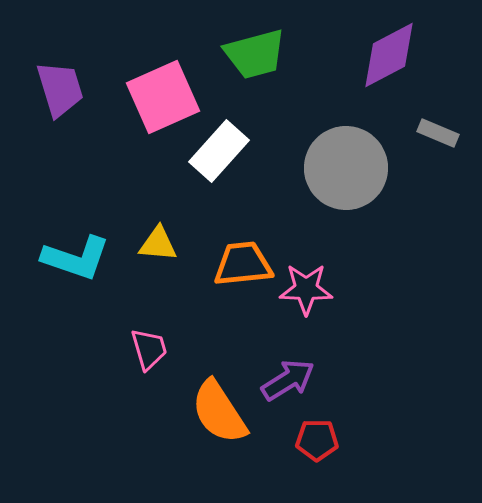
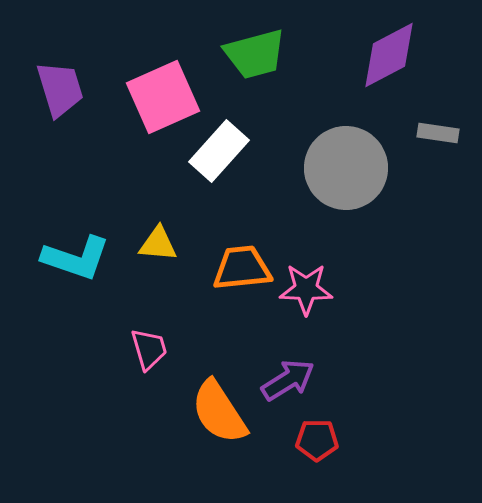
gray rectangle: rotated 15 degrees counterclockwise
orange trapezoid: moved 1 px left, 4 px down
